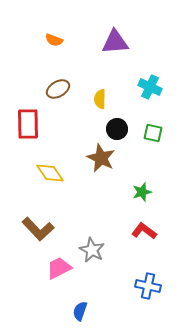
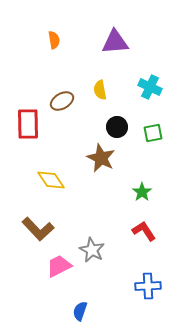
orange semicircle: rotated 120 degrees counterclockwise
brown ellipse: moved 4 px right, 12 px down
yellow semicircle: moved 9 px up; rotated 12 degrees counterclockwise
black circle: moved 2 px up
green square: rotated 24 degrees counterclockwise
yellow diamond: moved 1 px right, 7 px down
green star: rotated 18 degrees counterclockwise
red L-shape: rotated 20 degrees clockwise
pink trapezoid: moved 2 px up
blue cross: rotated 15 degrees counterclockwise
